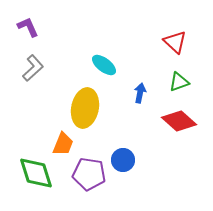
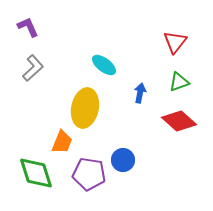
red triangle: rotated 25 degrees clockwise
orange trapezoid: moved 1 px left, 2 px up
